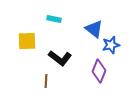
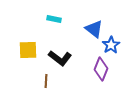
yellow square: moved 1 px right, 9 px down
blue star: rotated 18 degrees counterclockwise
purple diamond: moved 2 px right, 2 px up
